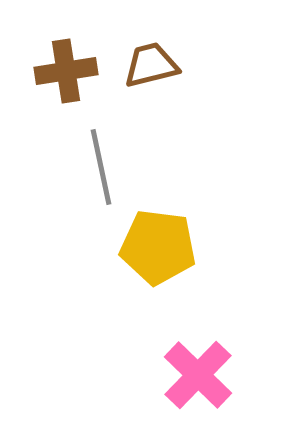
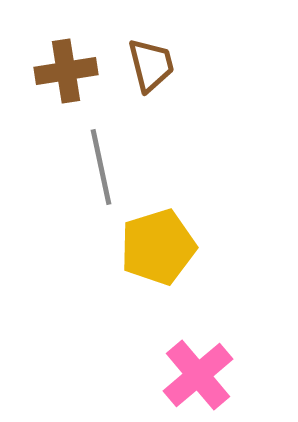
brown trapezoid: rotated 90 degrees clockwise
yellow pentagon: rotated 24 degrees counterclockwise
pink cross: rotated 6 degrees clockwise
